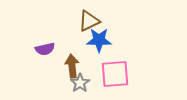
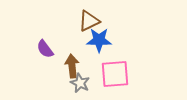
purple semicircle: rotated 66 degrees clockwise
gray star: rotated 12 degrees counterclockwise
